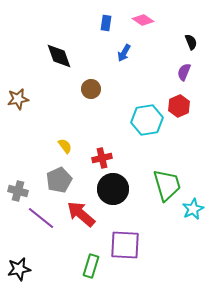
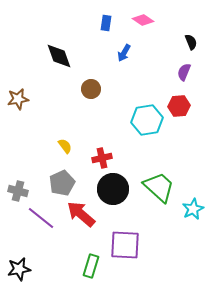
red hexagon: rotated 20 degrees clockwise
gray pentagon: moved 3 px right, 3 px down
green trapezoid: moved 8 px left, 2 px down; rotated 32 degrees counterclockwise
